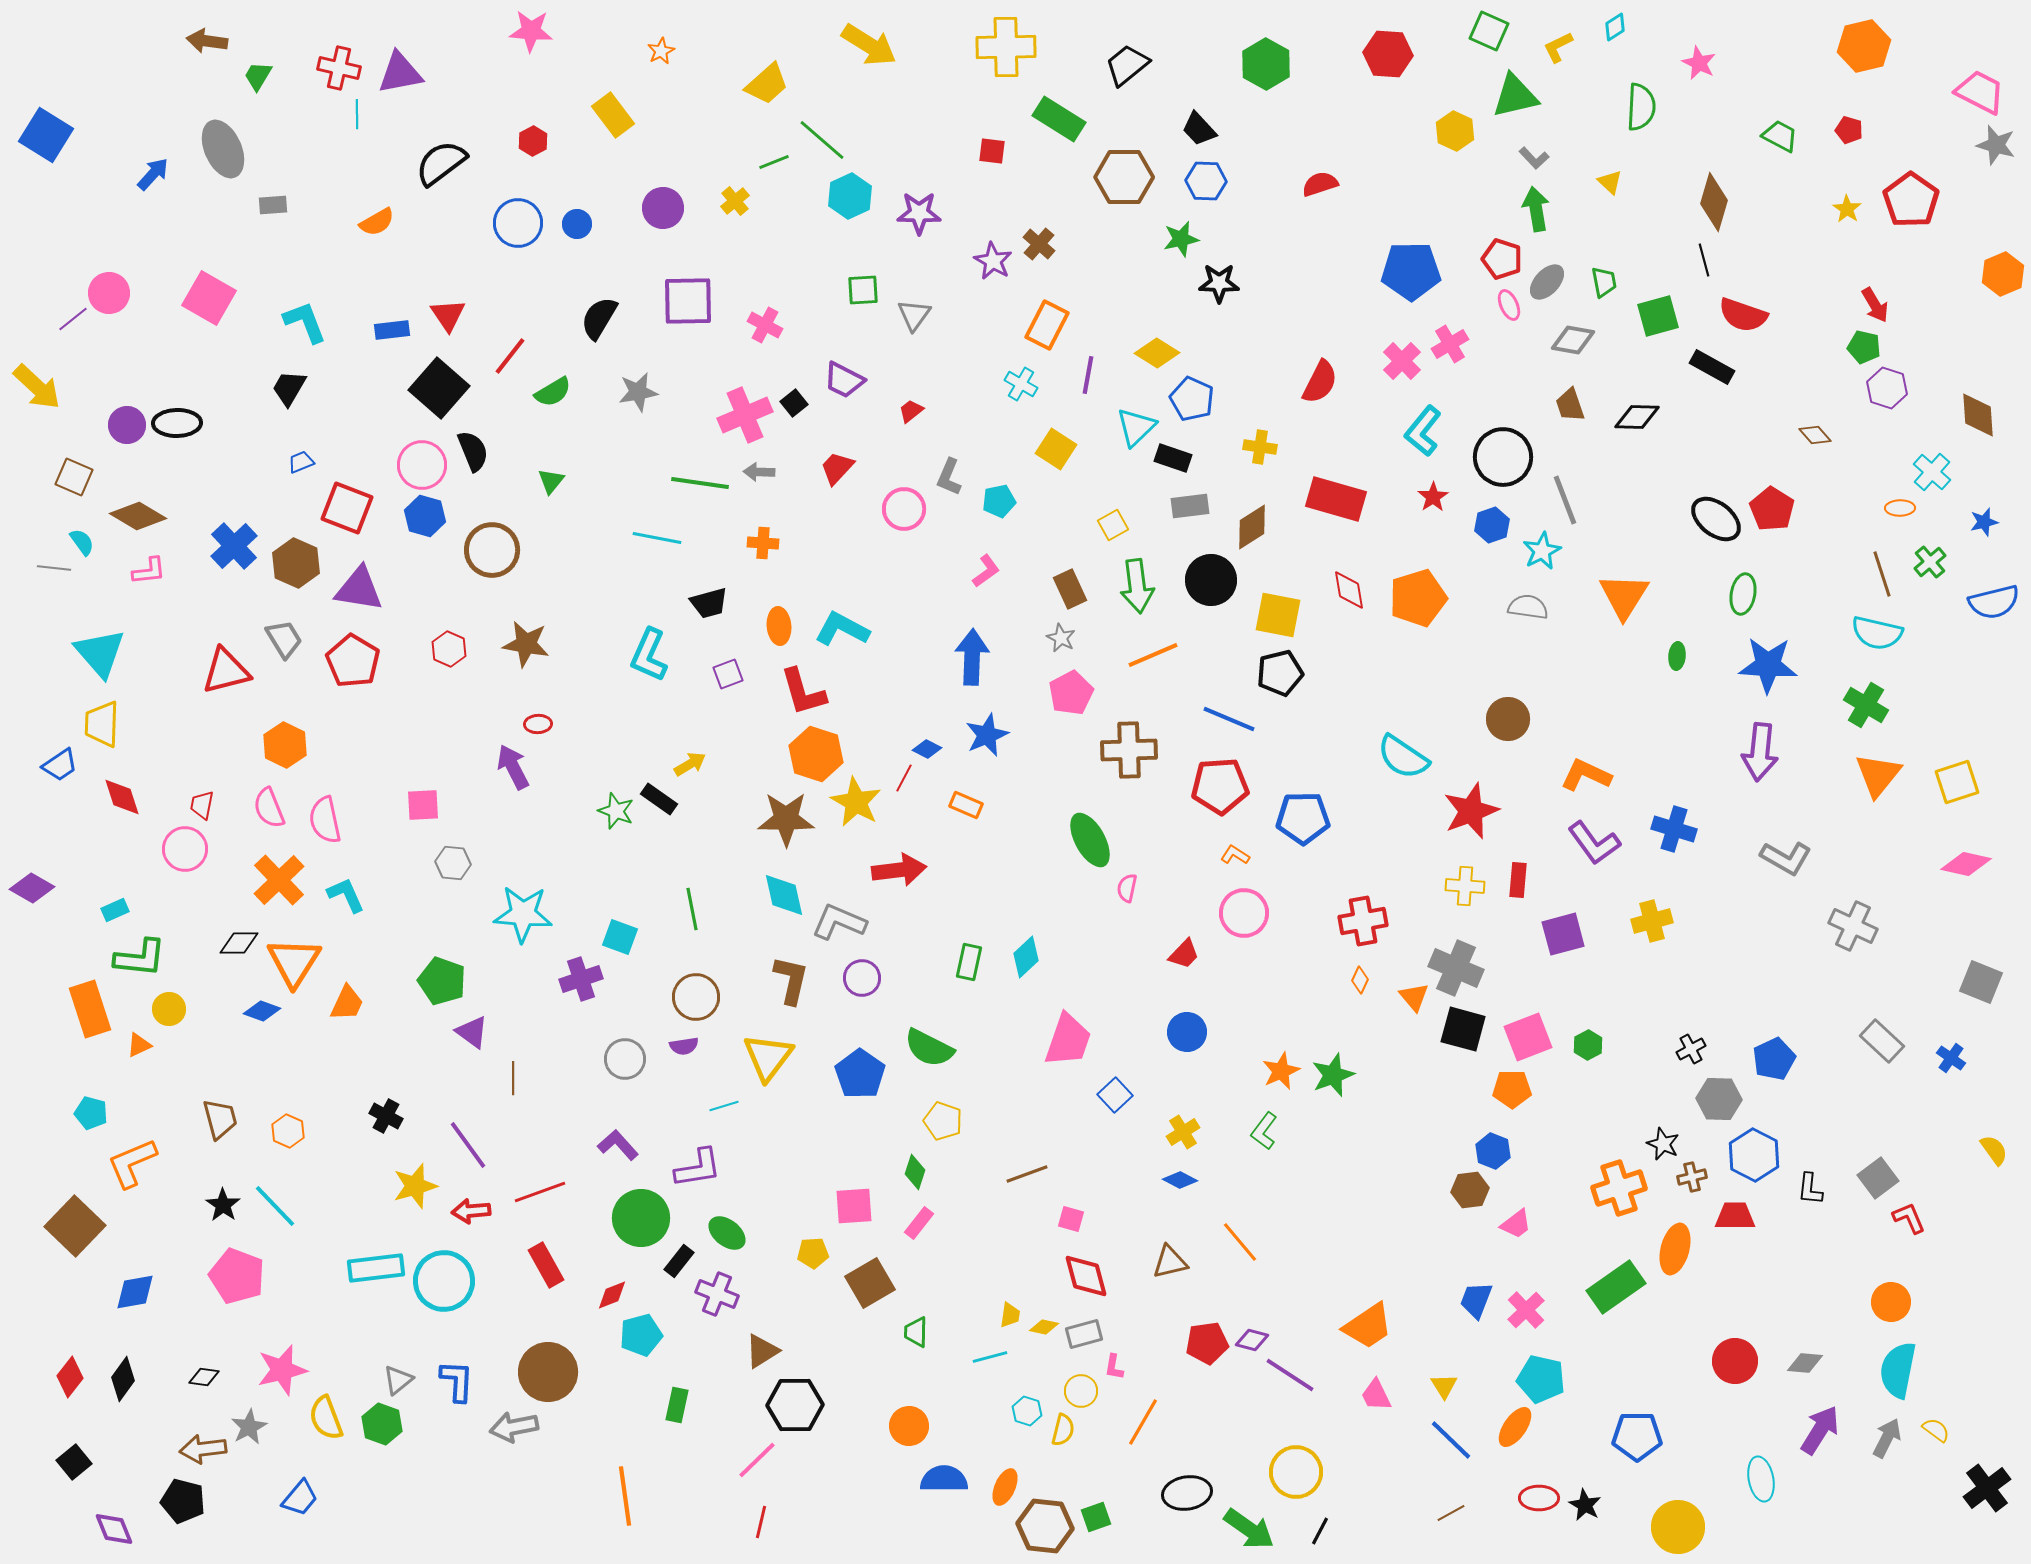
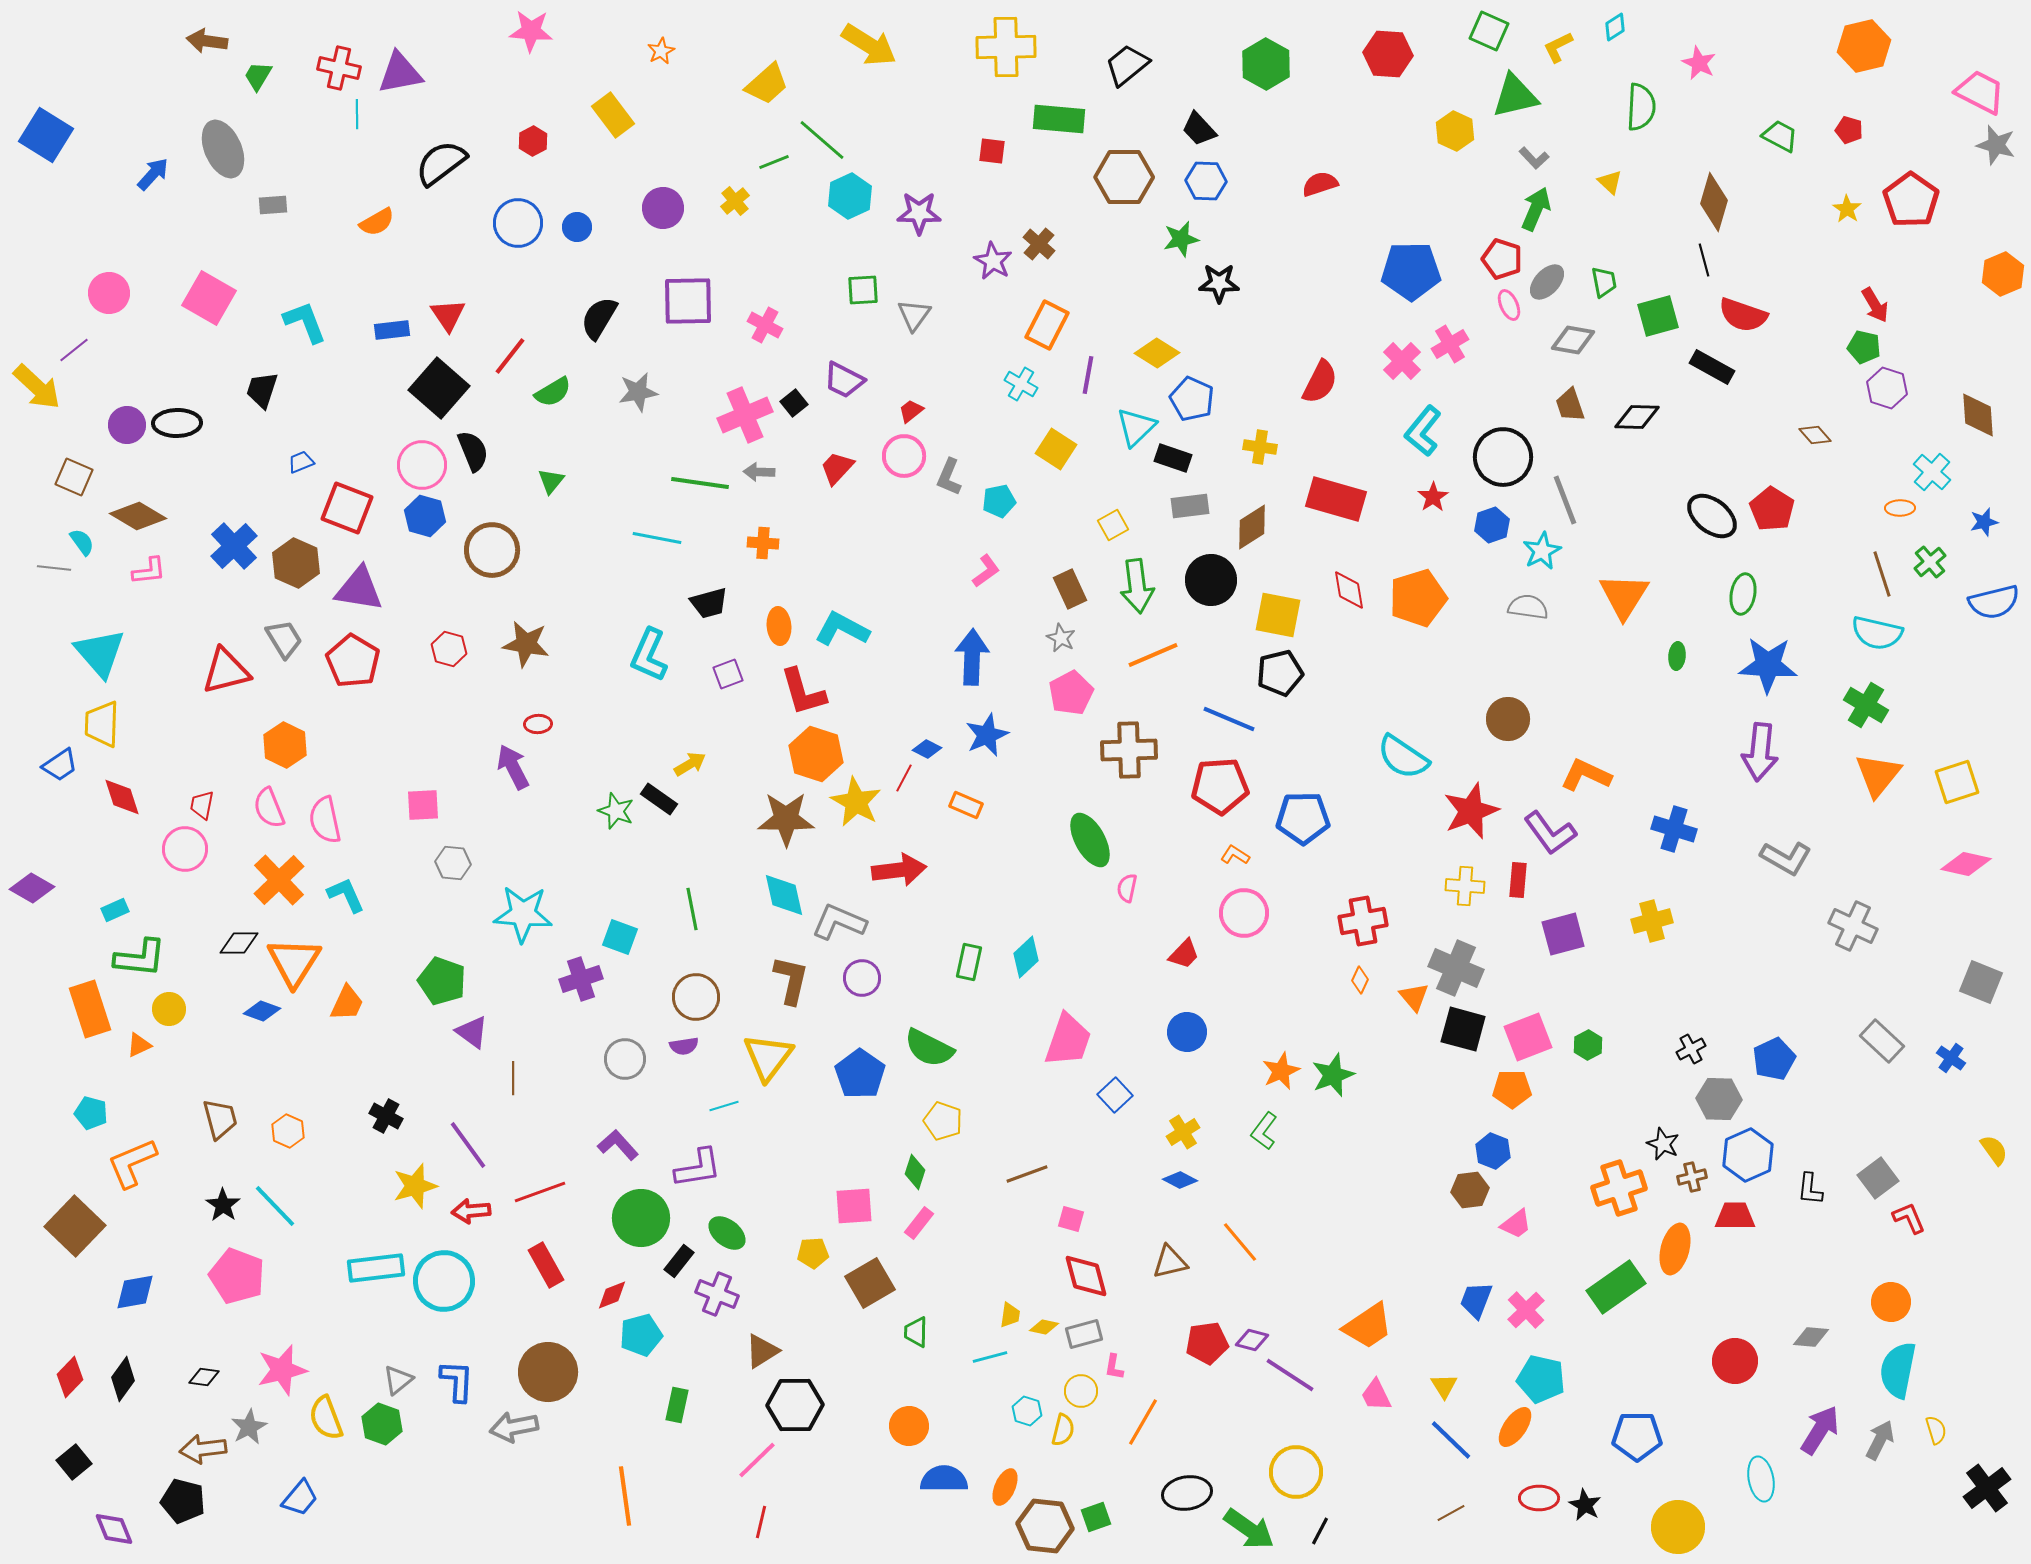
green rectangle at (1059, 119): rotated 27 degrees counterclockwise
green arrow at (1536, 209): rotated 33 degrees clockwise
blue circle at (577, 224): moved 3 px down
purple line at (73, 319): moved 1 px right, 31 px down
black trapezoid at (289, 388): moved 27 px left, 2 px down; rotated 12 degrees counterclockwise
pink circle at (904, 509): moved 53 px up
black ellipse at (1716, 519): moved 4 px left, 3 px up
red hexagon at (449, 649): rotated 8 degrees counterclockwise
purple L-shape at (1594, 843): moved 44 px left, 10 px up
blue hexagon at (1754, 1155): moved 6 px left; rotated 9 degrees clockwise
gray diamond at (1805, 1363): moved 6 px right, 26 px up
red diamond at (70, 1377): rotated 6 degrees clockwise
yellow semicircle at (1936, 1430): rotated 36 degrees clockwise
gray arrow at (1887, 1438): moved 7 px left, 2 px down
